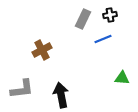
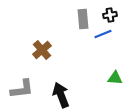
gray rectangle: rotated 30 degrees counterclockwise
blue line: moved 5 px up
brown cross: rotated 12 degrees counterclockwise
green triangle: moved 7 px left
black arrow: rotated 10 degrees counterclockwise
